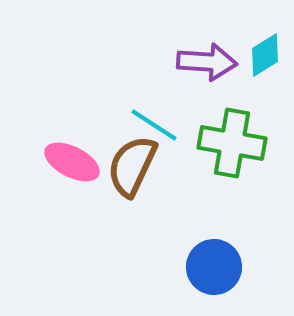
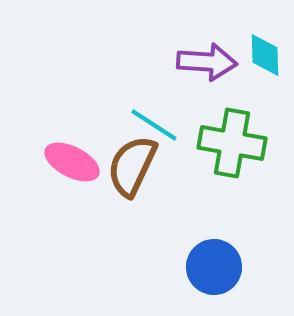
cyan diamond: rotated 60 degrees counterclockwise
